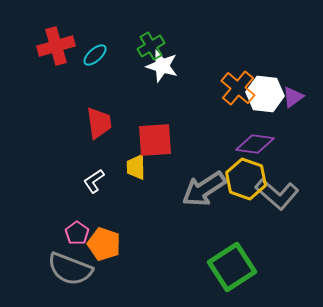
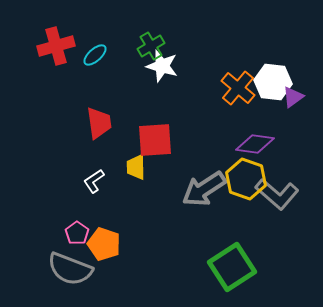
white hexagon: moved 8 px right, 12 px up
